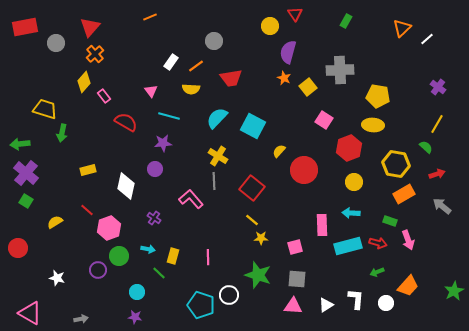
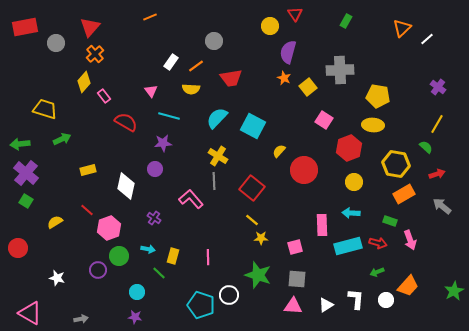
green arrow at (62, 133): moved 6 px down; rotated 126 degrees counterclockwise
pink arrow at (408, 240): moved 2 px right
white circle at (386, 303): moved 3 px up
